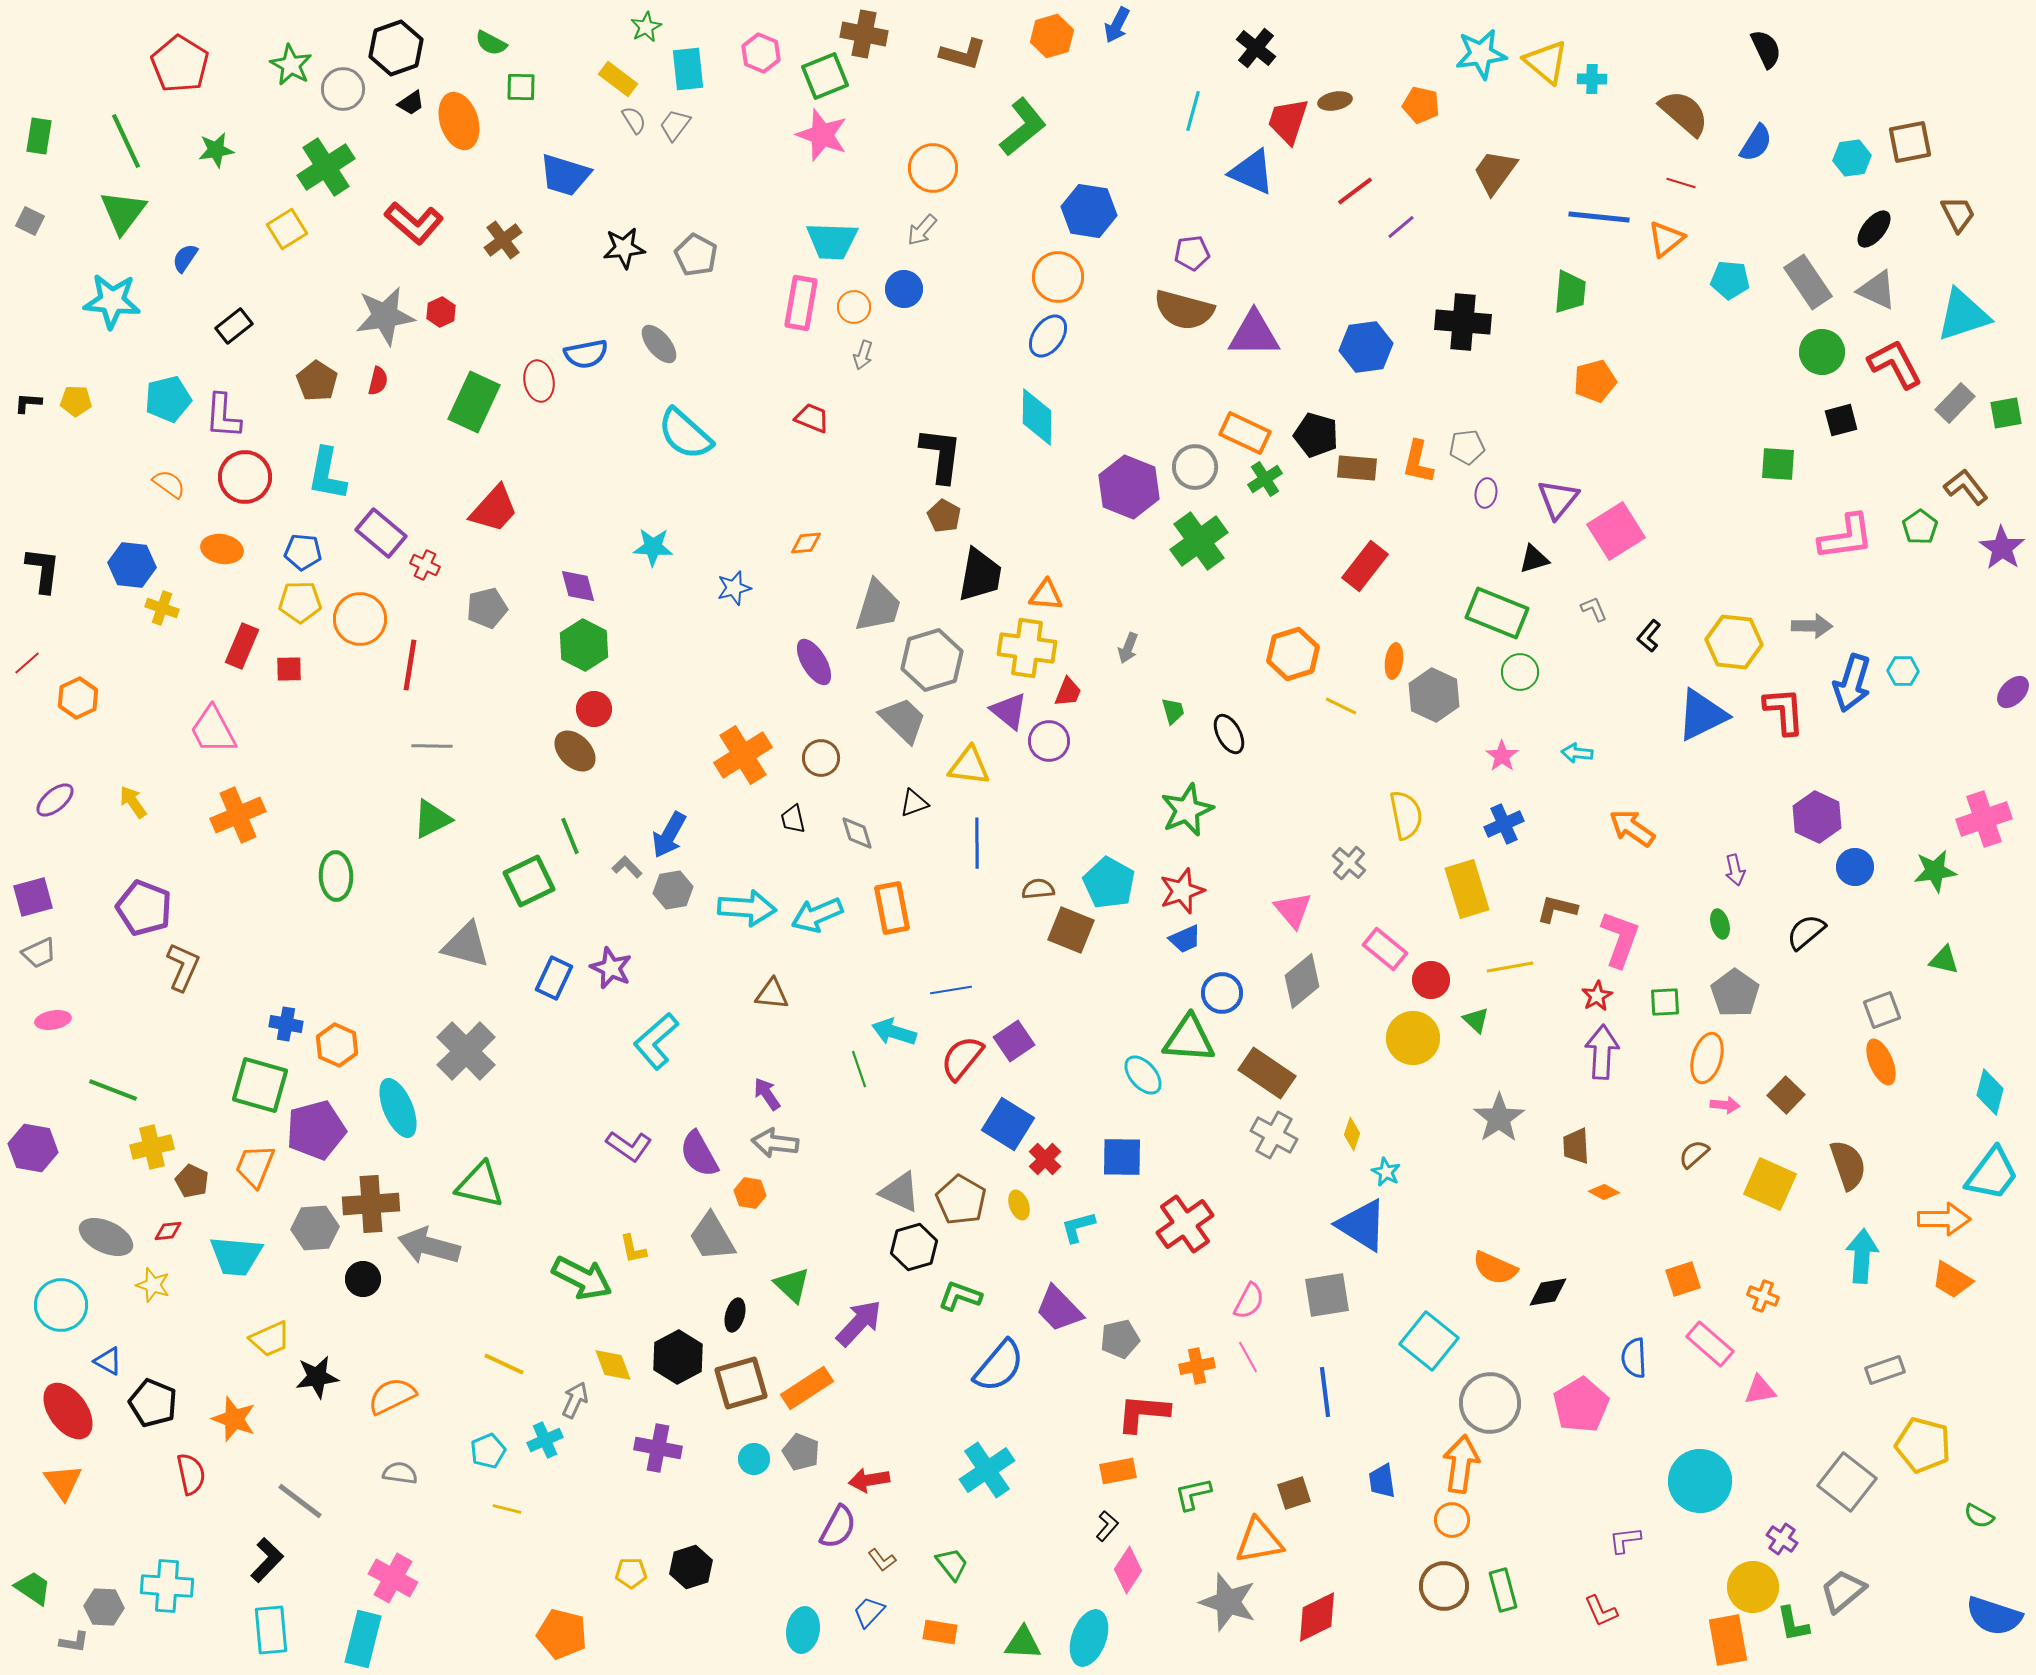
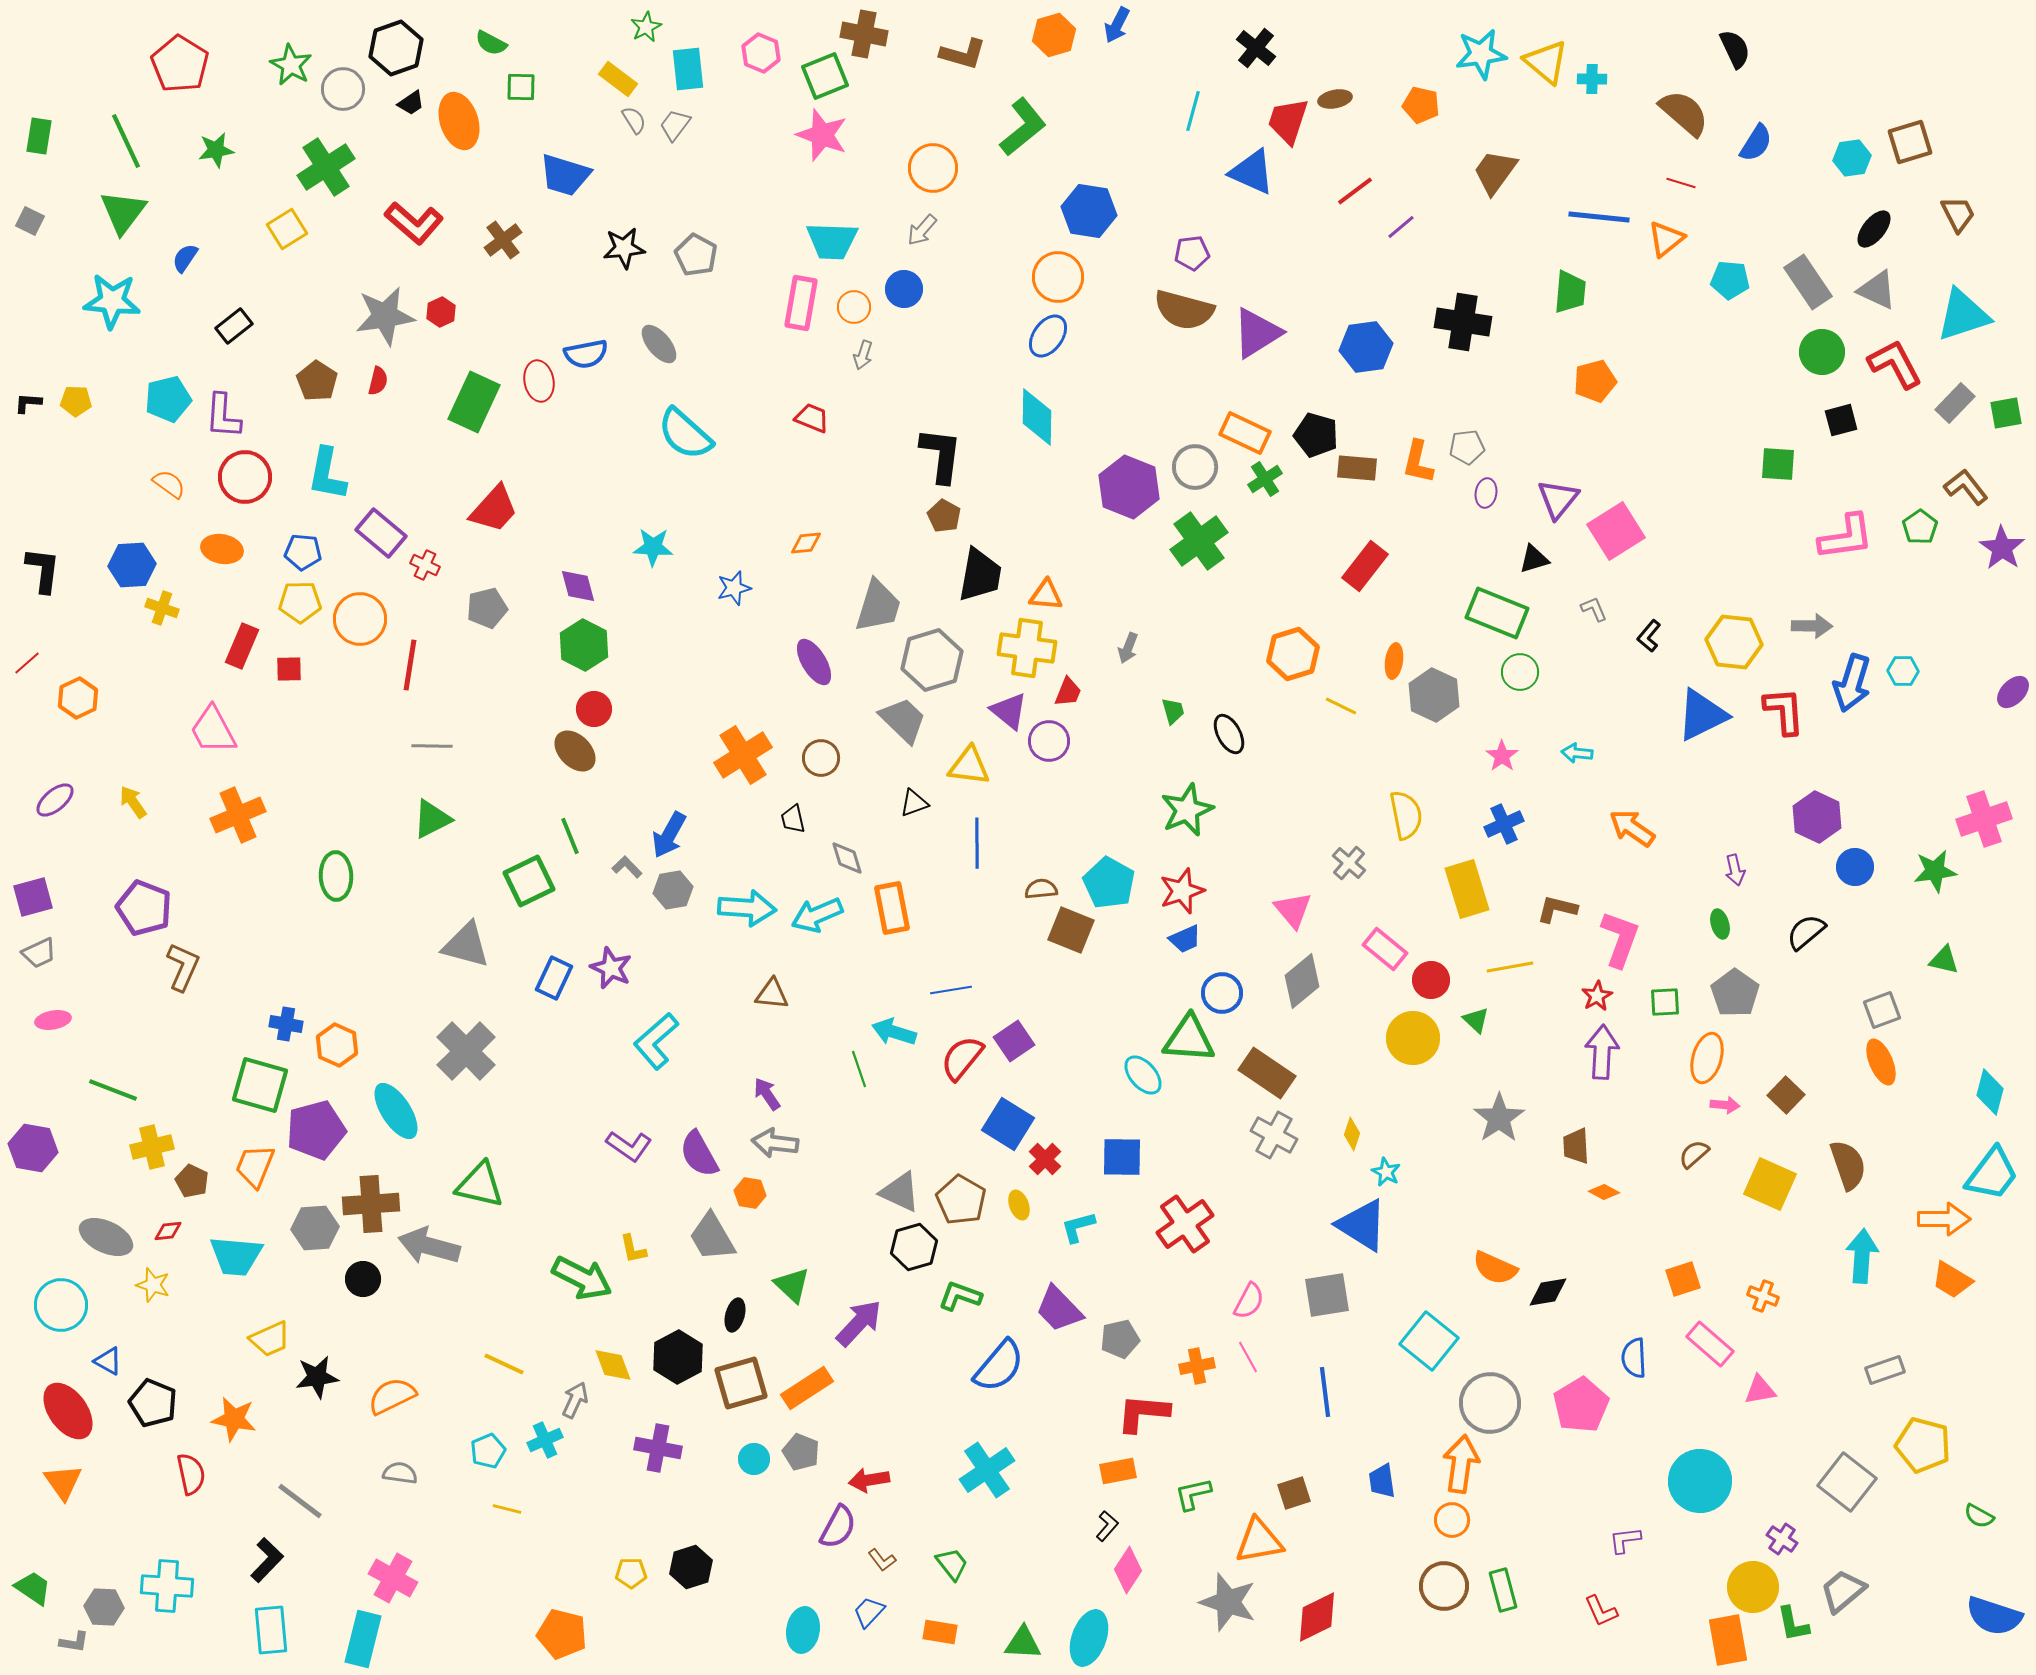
orange hexagon at (1052, 36): moved 2 px right, 1 px up
black semicircle at (1766, 49): moved 31 px left
brown ellipse at (1335, 101): moved 2 px up
brown square at (1910, 142): rotated 6 degrees counterclockwise
black cross at (1463, 322): rotated 4 degrees clockwise
purple triangle at (1254, 334): moved 3 px right, 1 px up; rotated 32 degrees counterclockwise
blue hexagon at (132, 565): rotated 9 degrees counterclockwise
gray diamond at (857, 833): moved 10 px left, 25 px down
brown semicircle at (1038, 889): moved 3 px right
cyan ellipse at (398, 1108): moved 2 px left, 3 px down; rotated 10 degrees counterclockwise
orange star at (234, 1419): rotated 9 degrees counterclockwise
